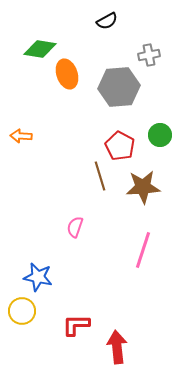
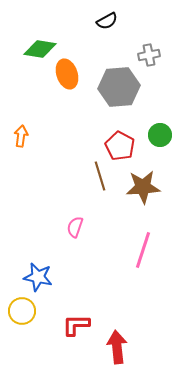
orange arrow: rotated 95 degrees clockwise
